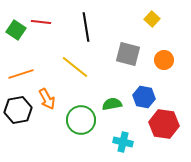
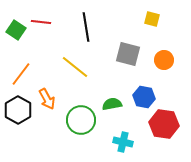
yellow square: rotated 28 degrees counterclockwise
orange line: rotated 35 degrees counterclockwise
black hexagon: rotated 20 degrees counterclockwise
